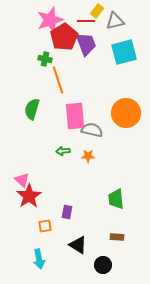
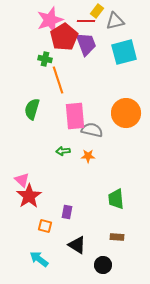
orange square: rotated 24 degrees clockwise
black triangle: moved 1 px left
cyan arrow: rotated 138 degrees clockwise
